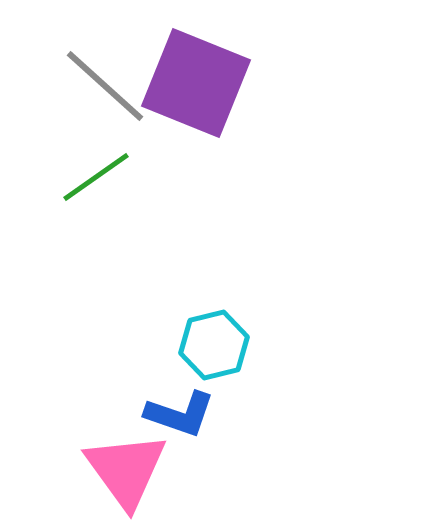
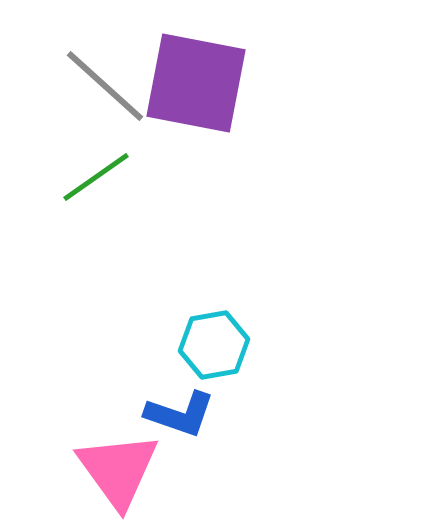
purple square: rotated 11 degrees counterclockwise
cyan hexagon: rotated 4 degrees clockwise
pink triangle: moved 8 px left
